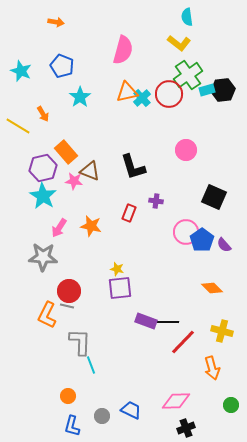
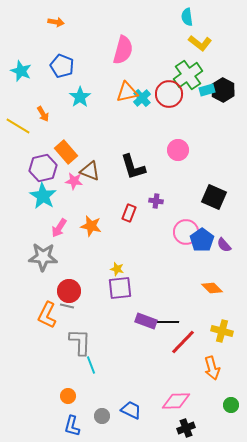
yellow L-shape at (179, 43): moved 21 px right
black hexagon at (223, 90): rotated 25 degrees counterclockwise
pink circle at (186, 150): moved 8 px left
